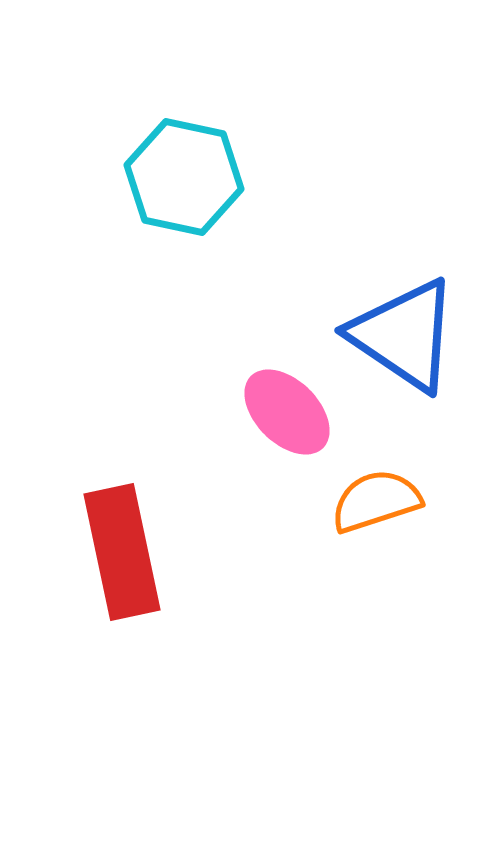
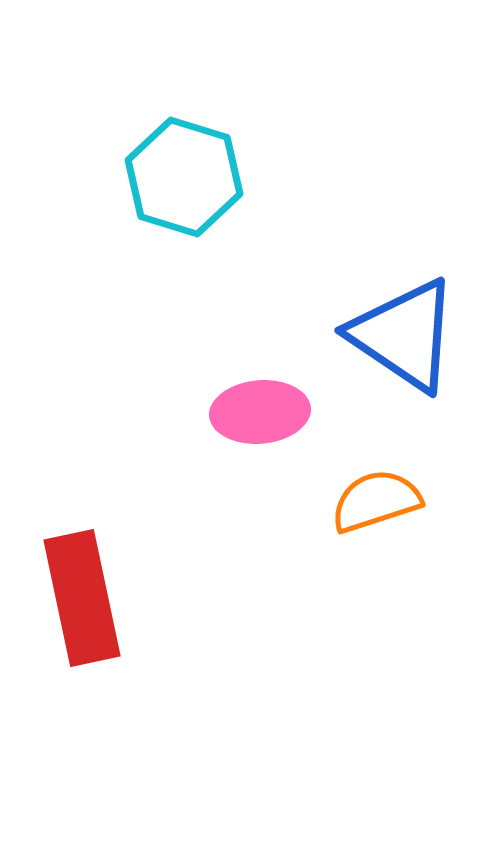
cyan hexagon: rotated 5 degrees clockwise
pink ellipse: moved 27 px left; rotated 50 degrees counterclockwise
red rectangle: moved 40 px left, 46 px down
